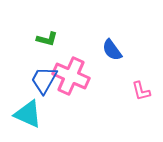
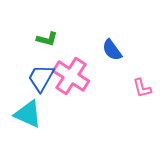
pink cross: rotated 9 degrees clockwise
blue trapezoid: moved 3 px left, 2 px up
pink L-shape: moved 1 px right, 3 px up
